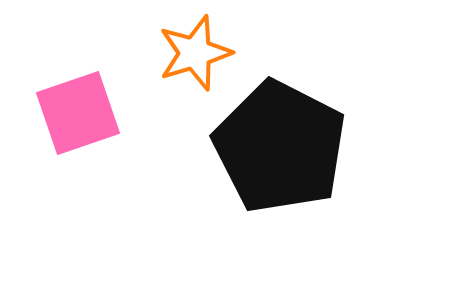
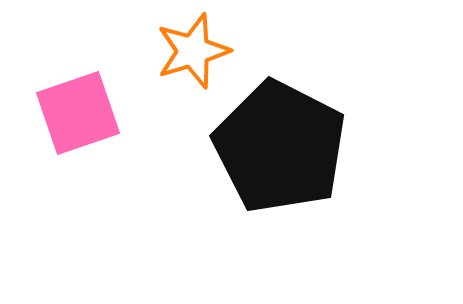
orange star: moved 2 px left, 2 px up
